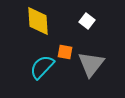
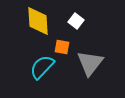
white square: moved 11 px left
orange square: moved 3 px left, 5 px up
gray triangle: moved 1 px left, 1 px up
